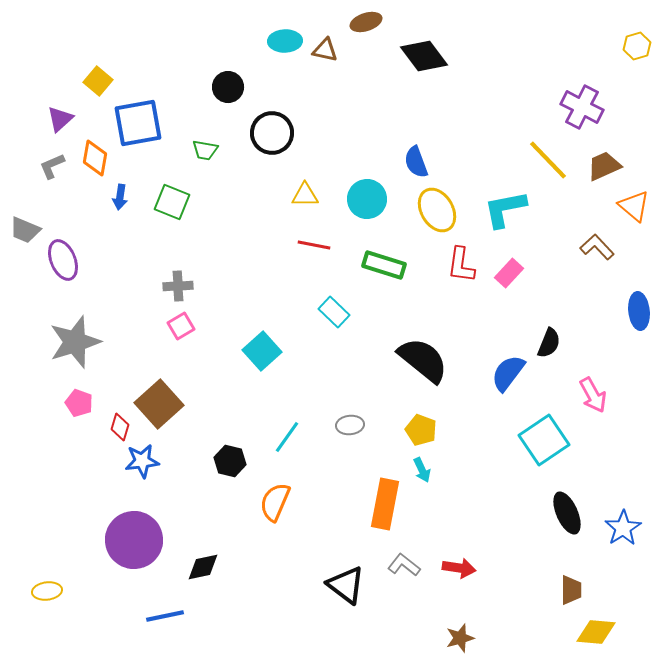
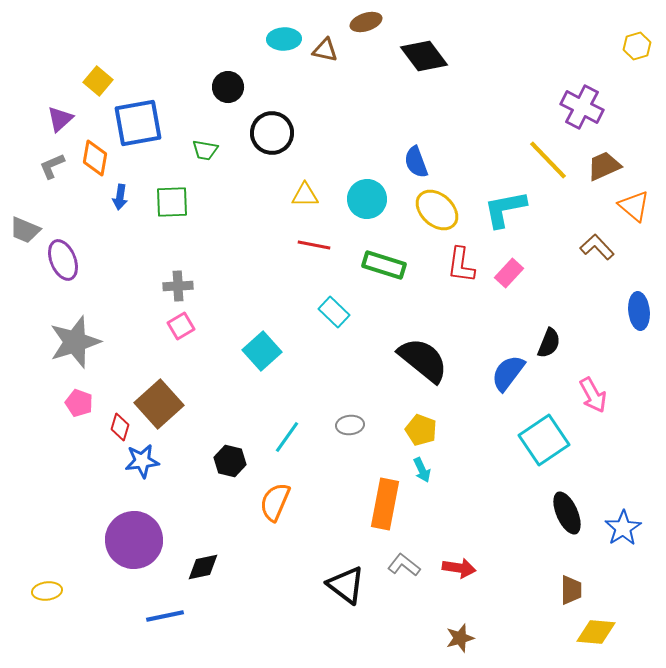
cyan ellipse at (285, 41): moved 1 px left, 2 px up
green square at (172, 202): rotated 24 degrees counterclockwise
yellow ellipse at (437, 210): rotated 18 degrees counterclockwise
